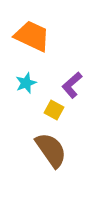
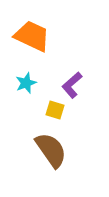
yellow square: moved 1 px right; rotated 12 degrees counterclockwise
